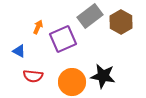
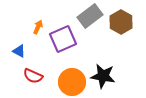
red semicircle: rotated 18 degrees clockwise
